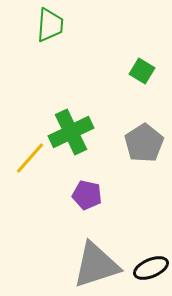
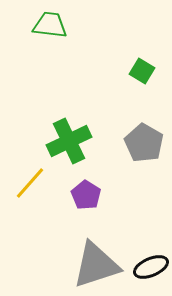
green trapezoid: rotated 87 degrees counterclockwise
green cross: moved 2 px left, 9 px down
gray pentagon: rotated 9 degrees counterclockwise
yellow line: moved 25 px down
purple pentagon: moved 1 px left; rotated 20 degrees clockwise
black ellipse: moved 1 px up
